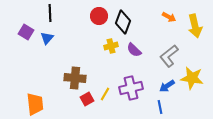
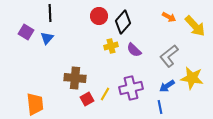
black diamond: rotated 20 degrees clockwise
yellow arrow: rotated 30 degrees counterclockwise
